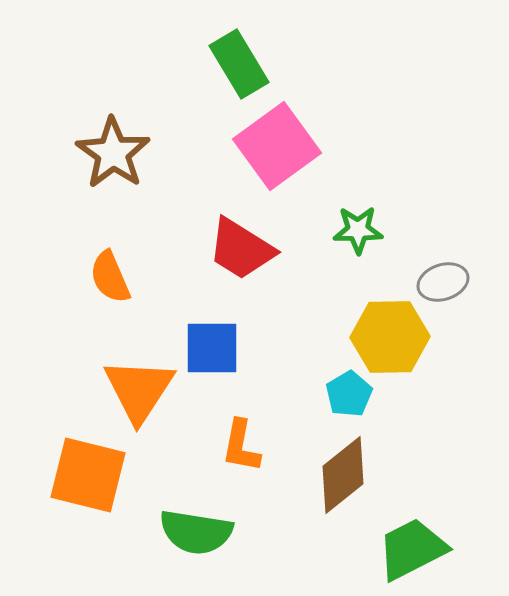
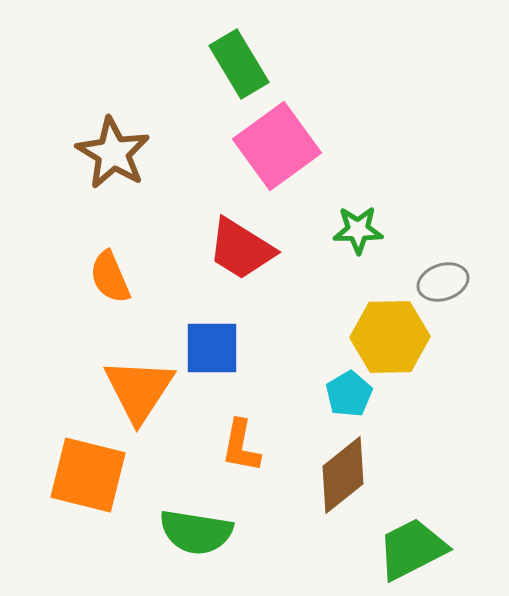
brown star: rotated 4 degrees counterclockwise
